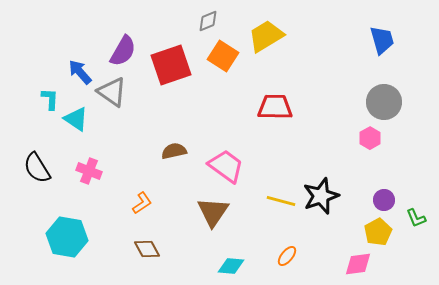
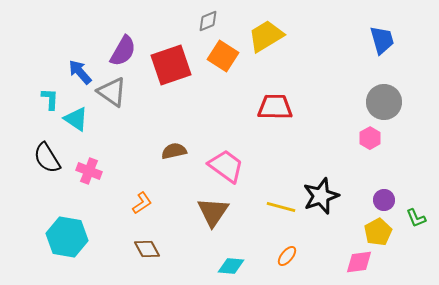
black semicircle: moved 10 px right, 10 px up
yellow line: moved 6 px down
pink diamond: moved 1 px right, 2 px up
